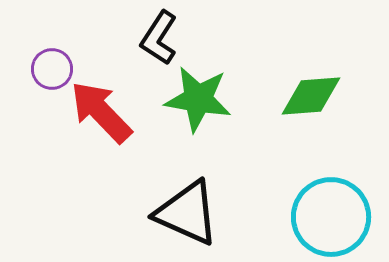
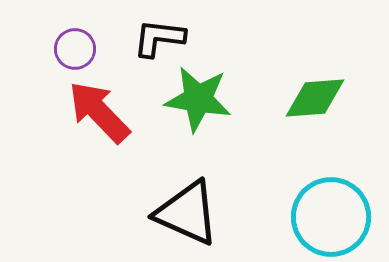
black L-shape: rotated 64 degrees clockwise
purple circle: moved 23 px right, 20 px up
green diamond: moved 4 px right, 2 px down
red arrow: moved 2 px left
